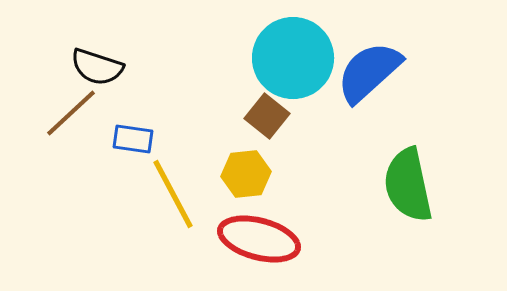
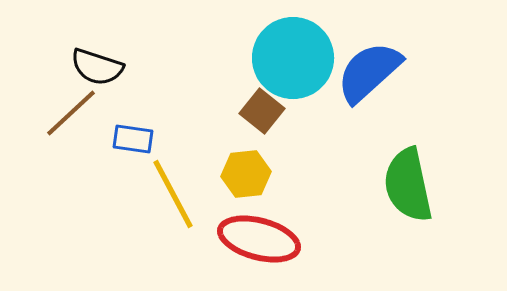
brown square: moved 5 px left, 5 px up
